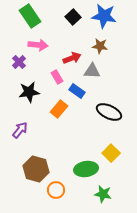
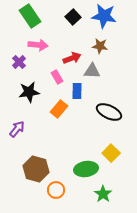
blue rectangle: rotated 56 degrees clockwise
purple arrow: moved 3 px left, 1 px up
green star: rotated 24 degrees clockwise
